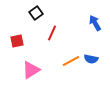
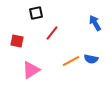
black square: rotated 24 degrees clockwise
red line: rotated 14 degrees clockwise
red square: rotated 24 degrees clockwise
